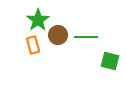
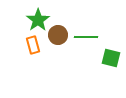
green square: moved 1 px right, 3 px up
